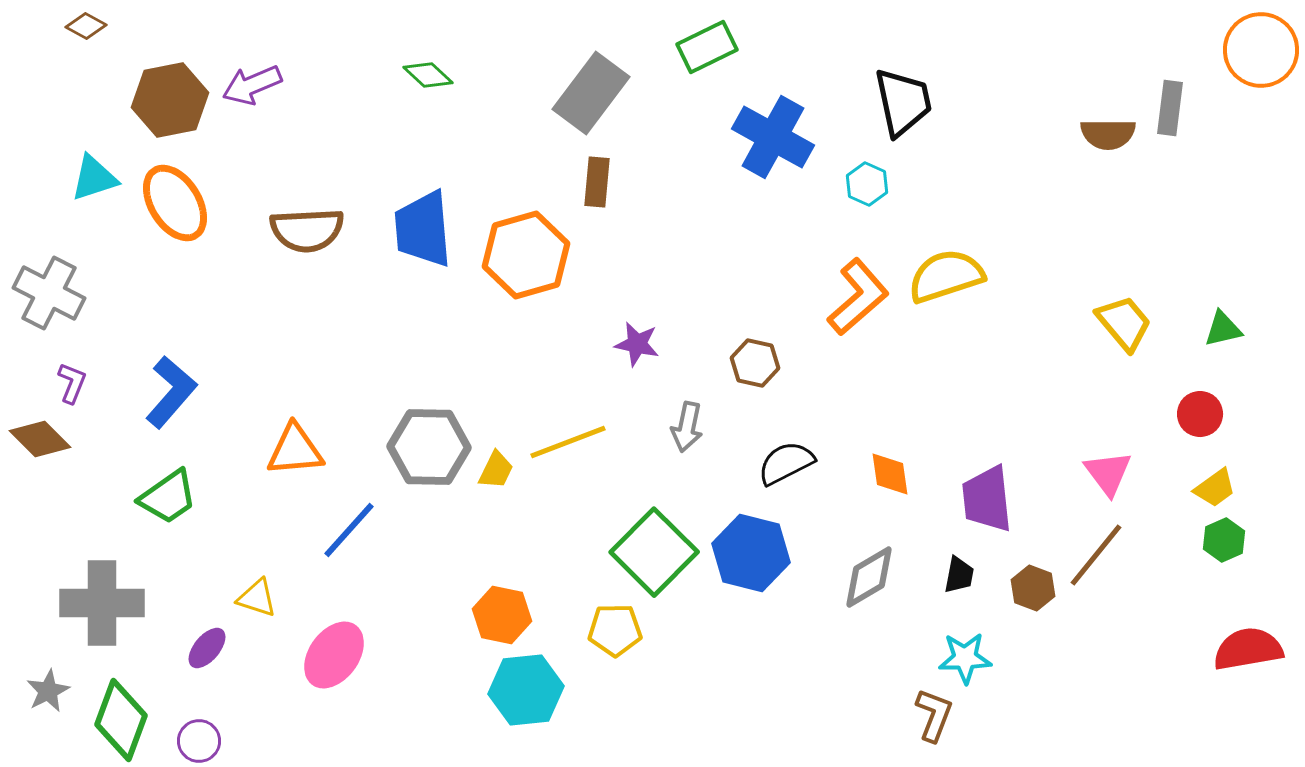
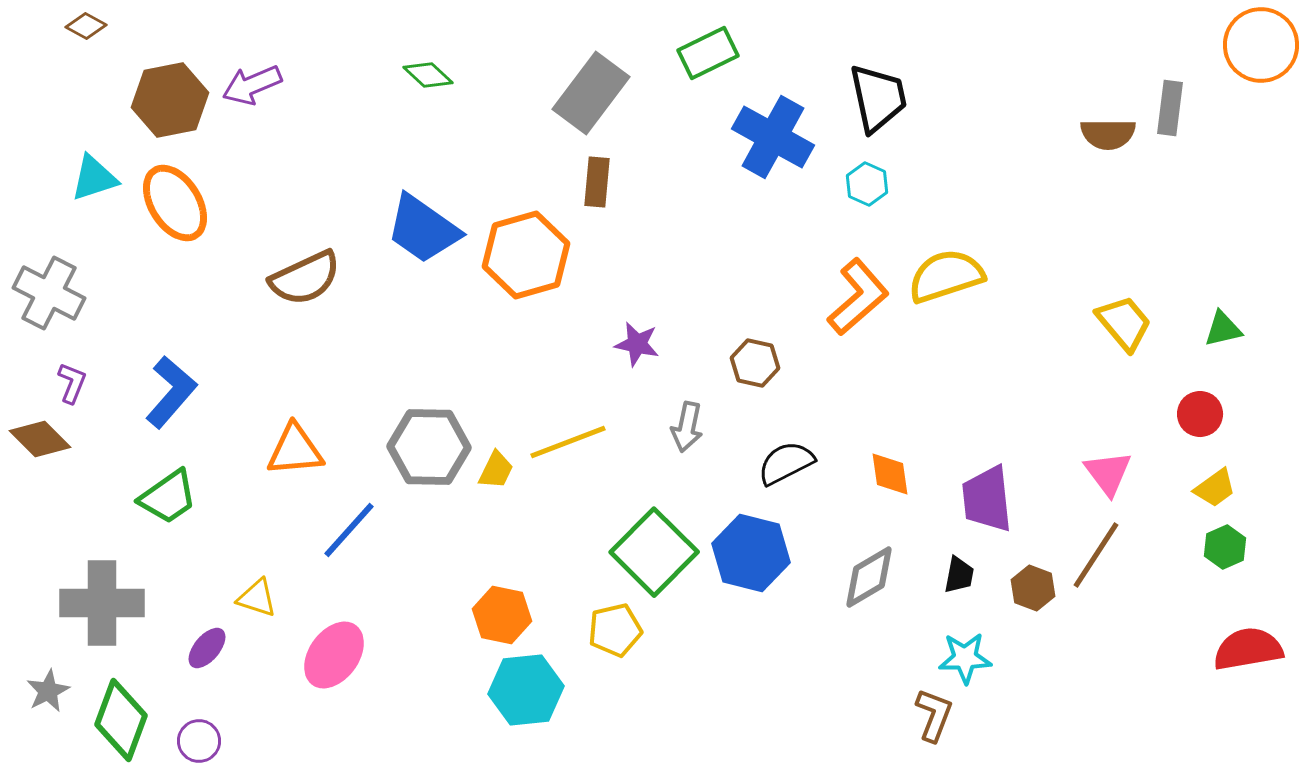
green rectangle at (707, 47): moved 1 px right, 6 px down
orange circle at (1261, 50): moved 5 px up
black trapezoid at (903, 102): moved 25 px left, 4 px up
blue trapezoid at (423, 229): rotated 50 degrees counterclockwise
brown semicircle at (307, 230): moved 2 px left, 48 px down; rotated 22 degrees counterclockwise
green hexagon at (1224, 540): moved 1 px right, 7 px down
brown line at (1096, 555): rotated 6 degrees counterclockwise
yellow pentagon at (615, 630): rotated 12 degrees counterclockwise
